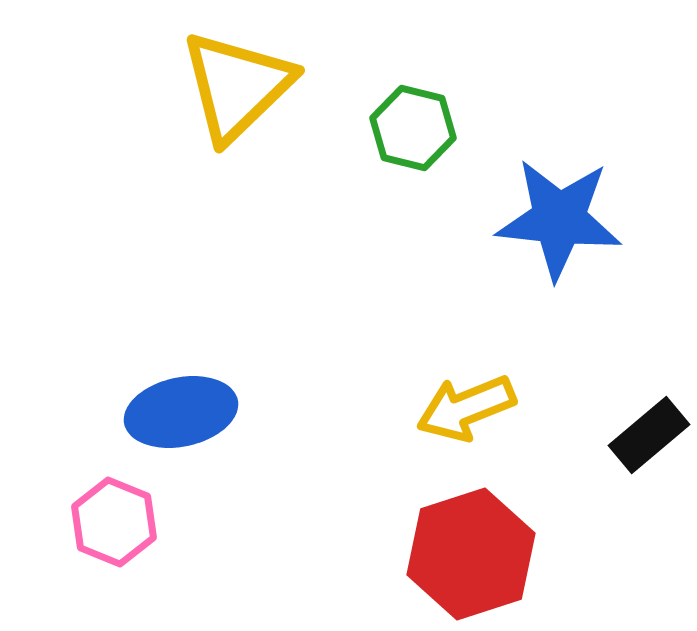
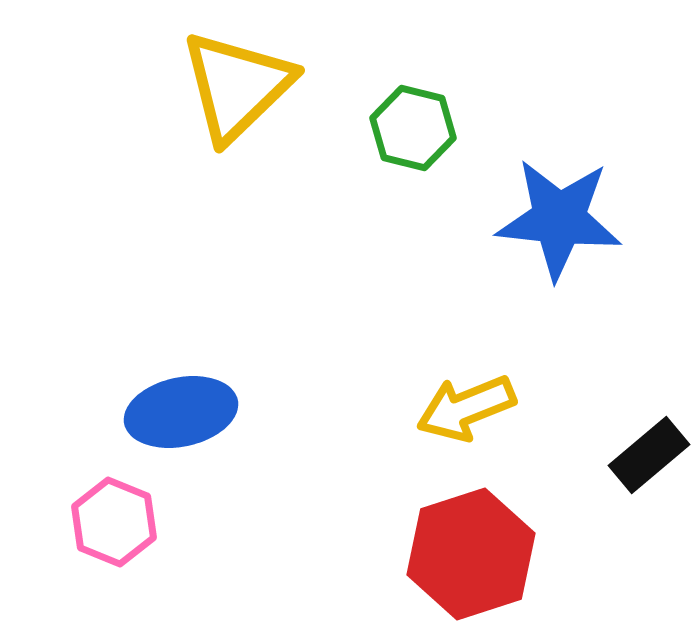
black rectangle: moved 20 px down
